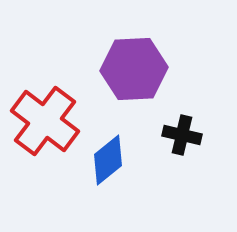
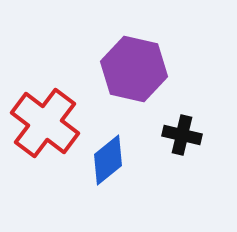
purple hexagon: rotated 16 degrees clockwise
red cross: moved 2 px down
